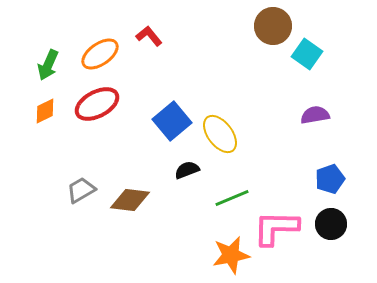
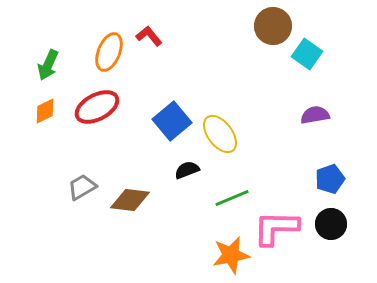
orange ellipse: moved 9 px right, 2 px up; rotated 33 degrees counterclockwise
red ellipse: moved 3 px down
gray trapezoid: moved 1 px right, 3 px up
